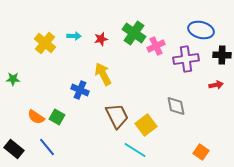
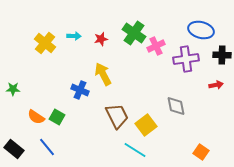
green star: moved 10 px down
